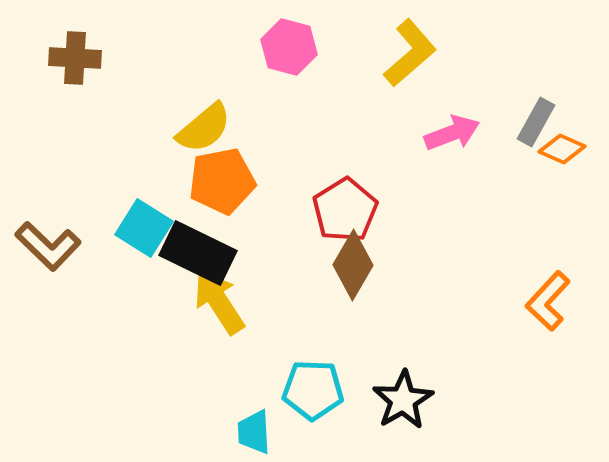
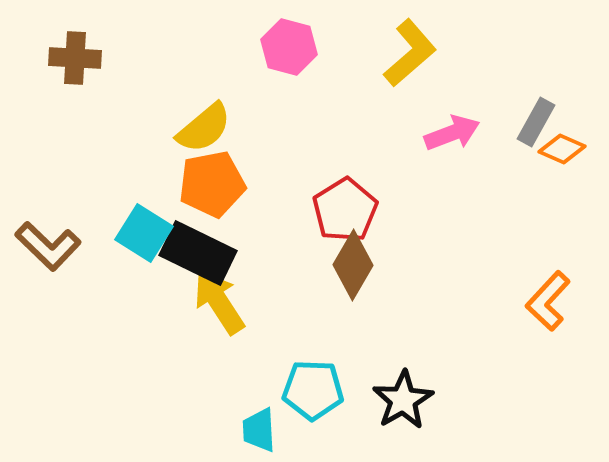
orange pentagon: moved 10 px left, 3 px down
cyan square: moved 5 px down
cyan trapezoid: moved 5 px right, 2 px up
